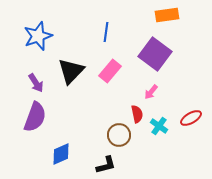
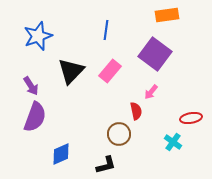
blue line: moved 2 px up
purple arrow: moved 5 px left, 3 px down
red semicircle: moved 1 px left, 3 px up
red ellipse: rotated 20 degrees clockwise
cyan cross: moved 14 px right, 16 px down
brown circle: moved 1 px up
